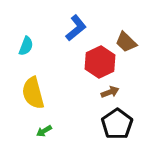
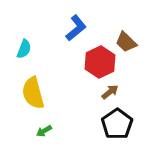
cyan semicircle: moved 2 px left, 3 px down
brown arrow: rotated 18 degrees counterclockwise
